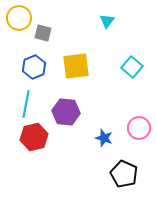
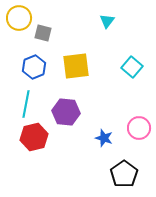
black pentagon: rotated 12 degrees clockwise
